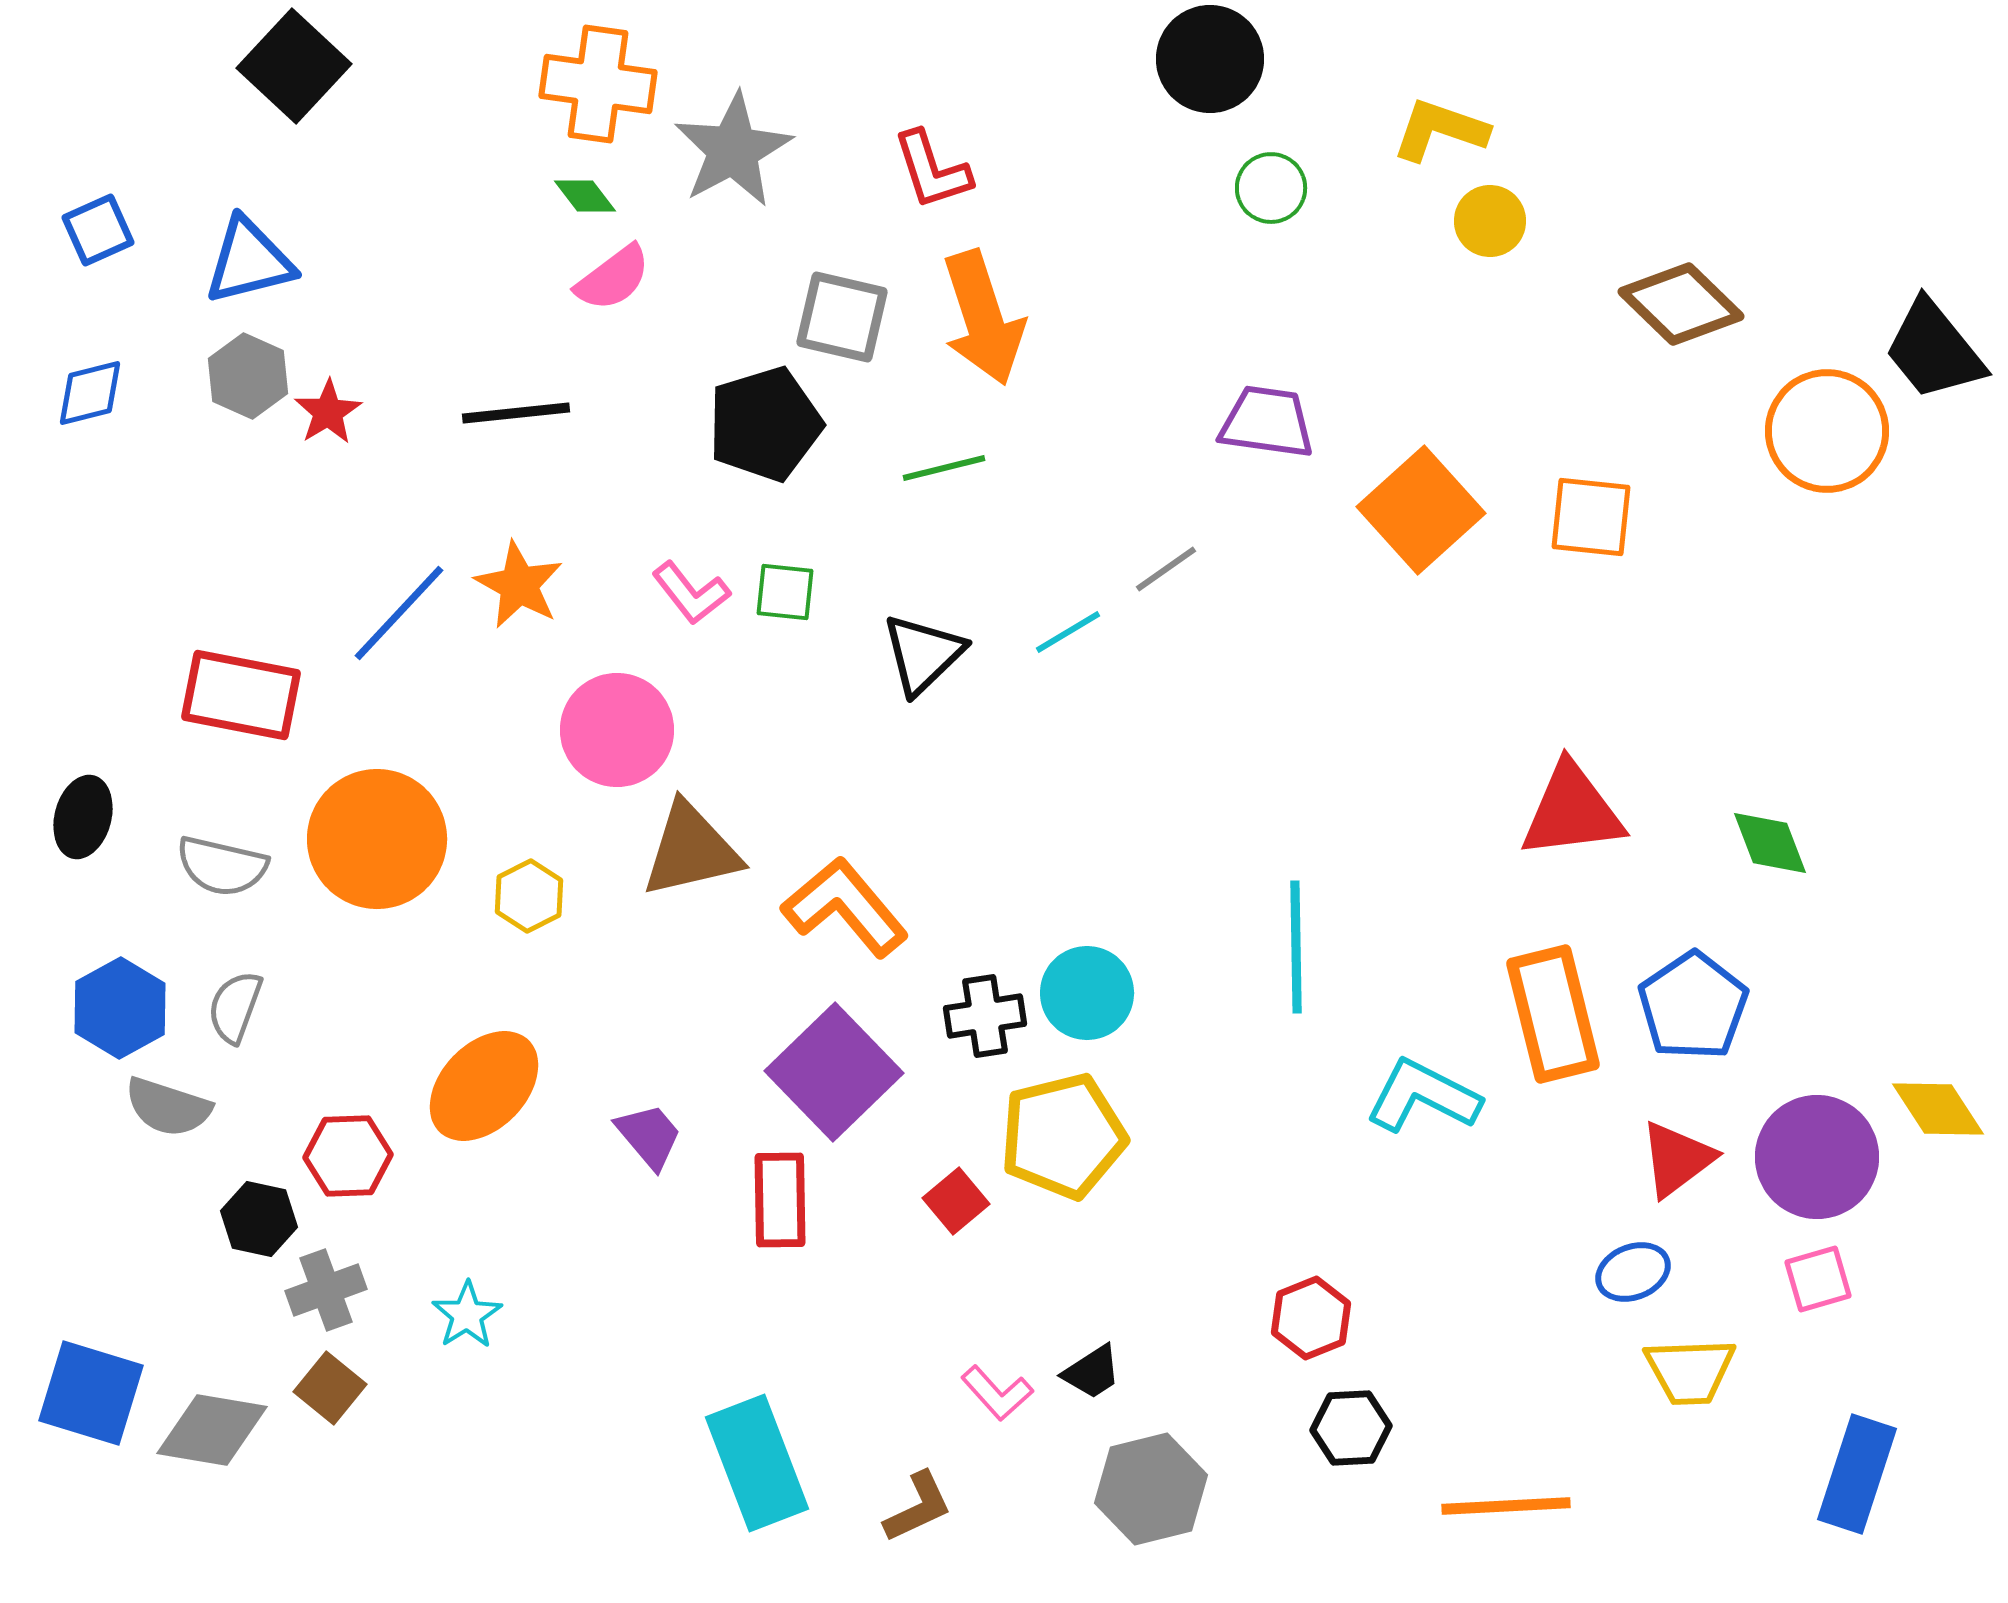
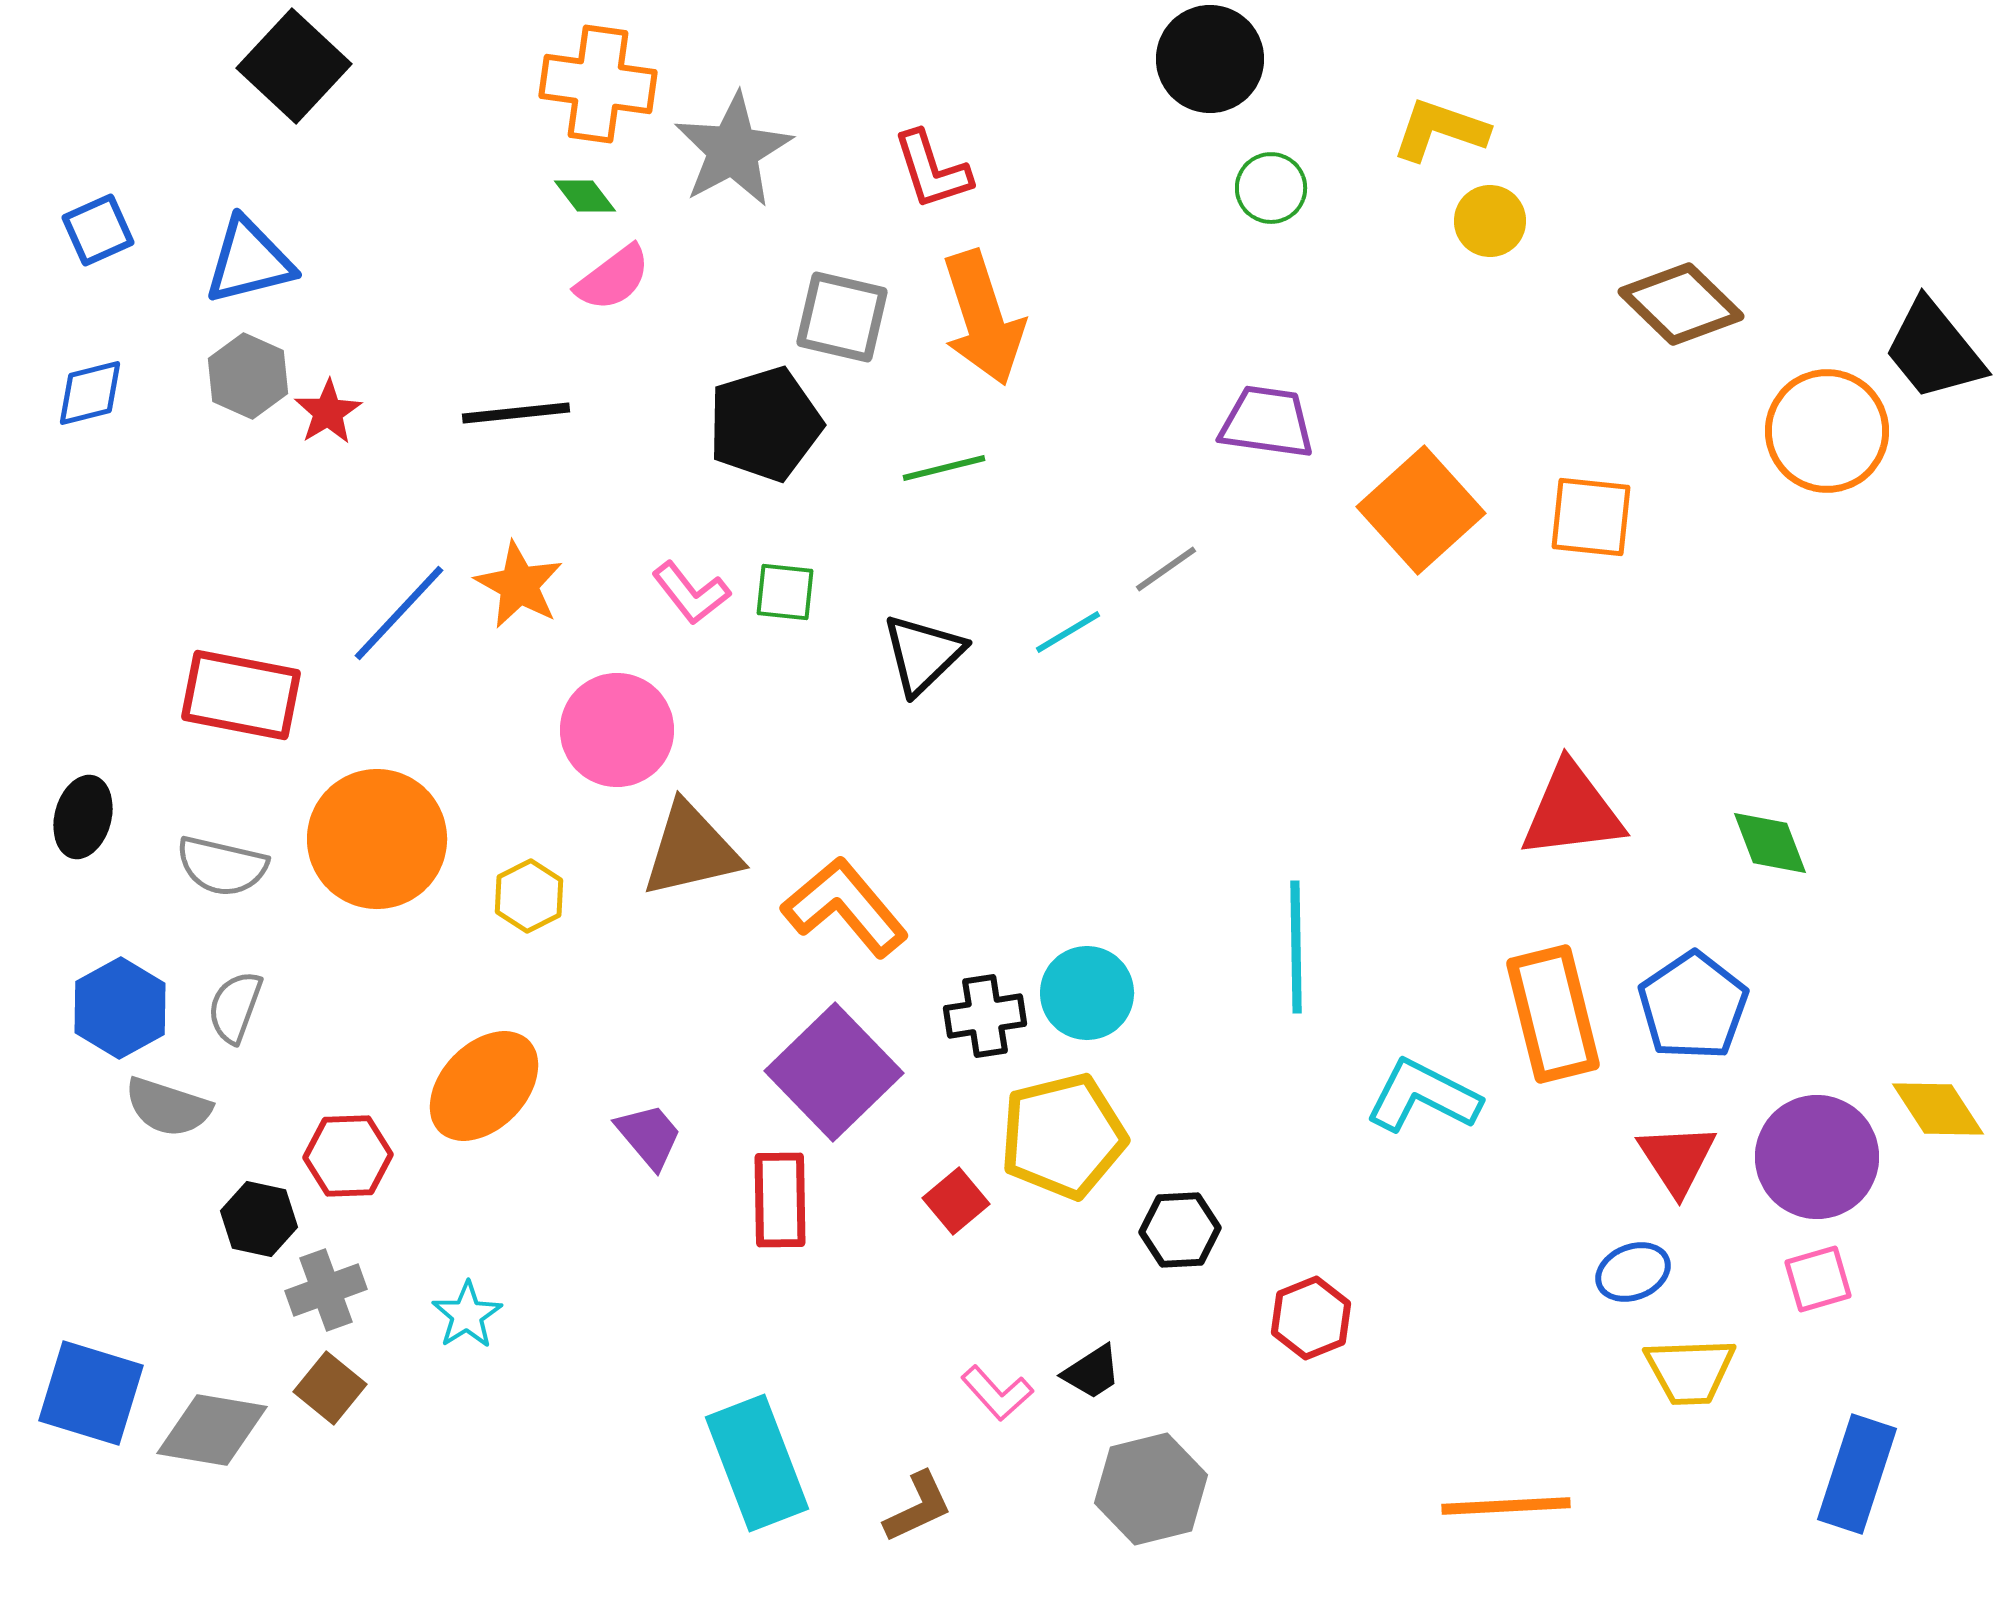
red triangle at (1677, 1159): rotated 26 degrees counterclockwise
black hexagon at (1351, 1428): moved 171 px left, 198 px up
